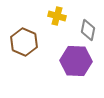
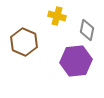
gray diamond: moved 1 px left
purple hexagon: rotated 8 degrees counterclockwise
